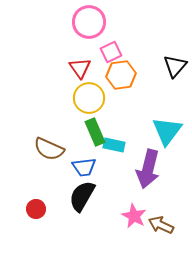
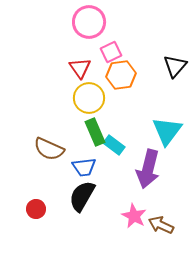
cyan rectangle: rotated 25 degrees clockwise
